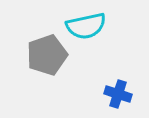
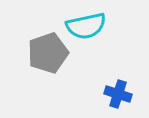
gray pentagon: moved 1 px right, 2 px up
